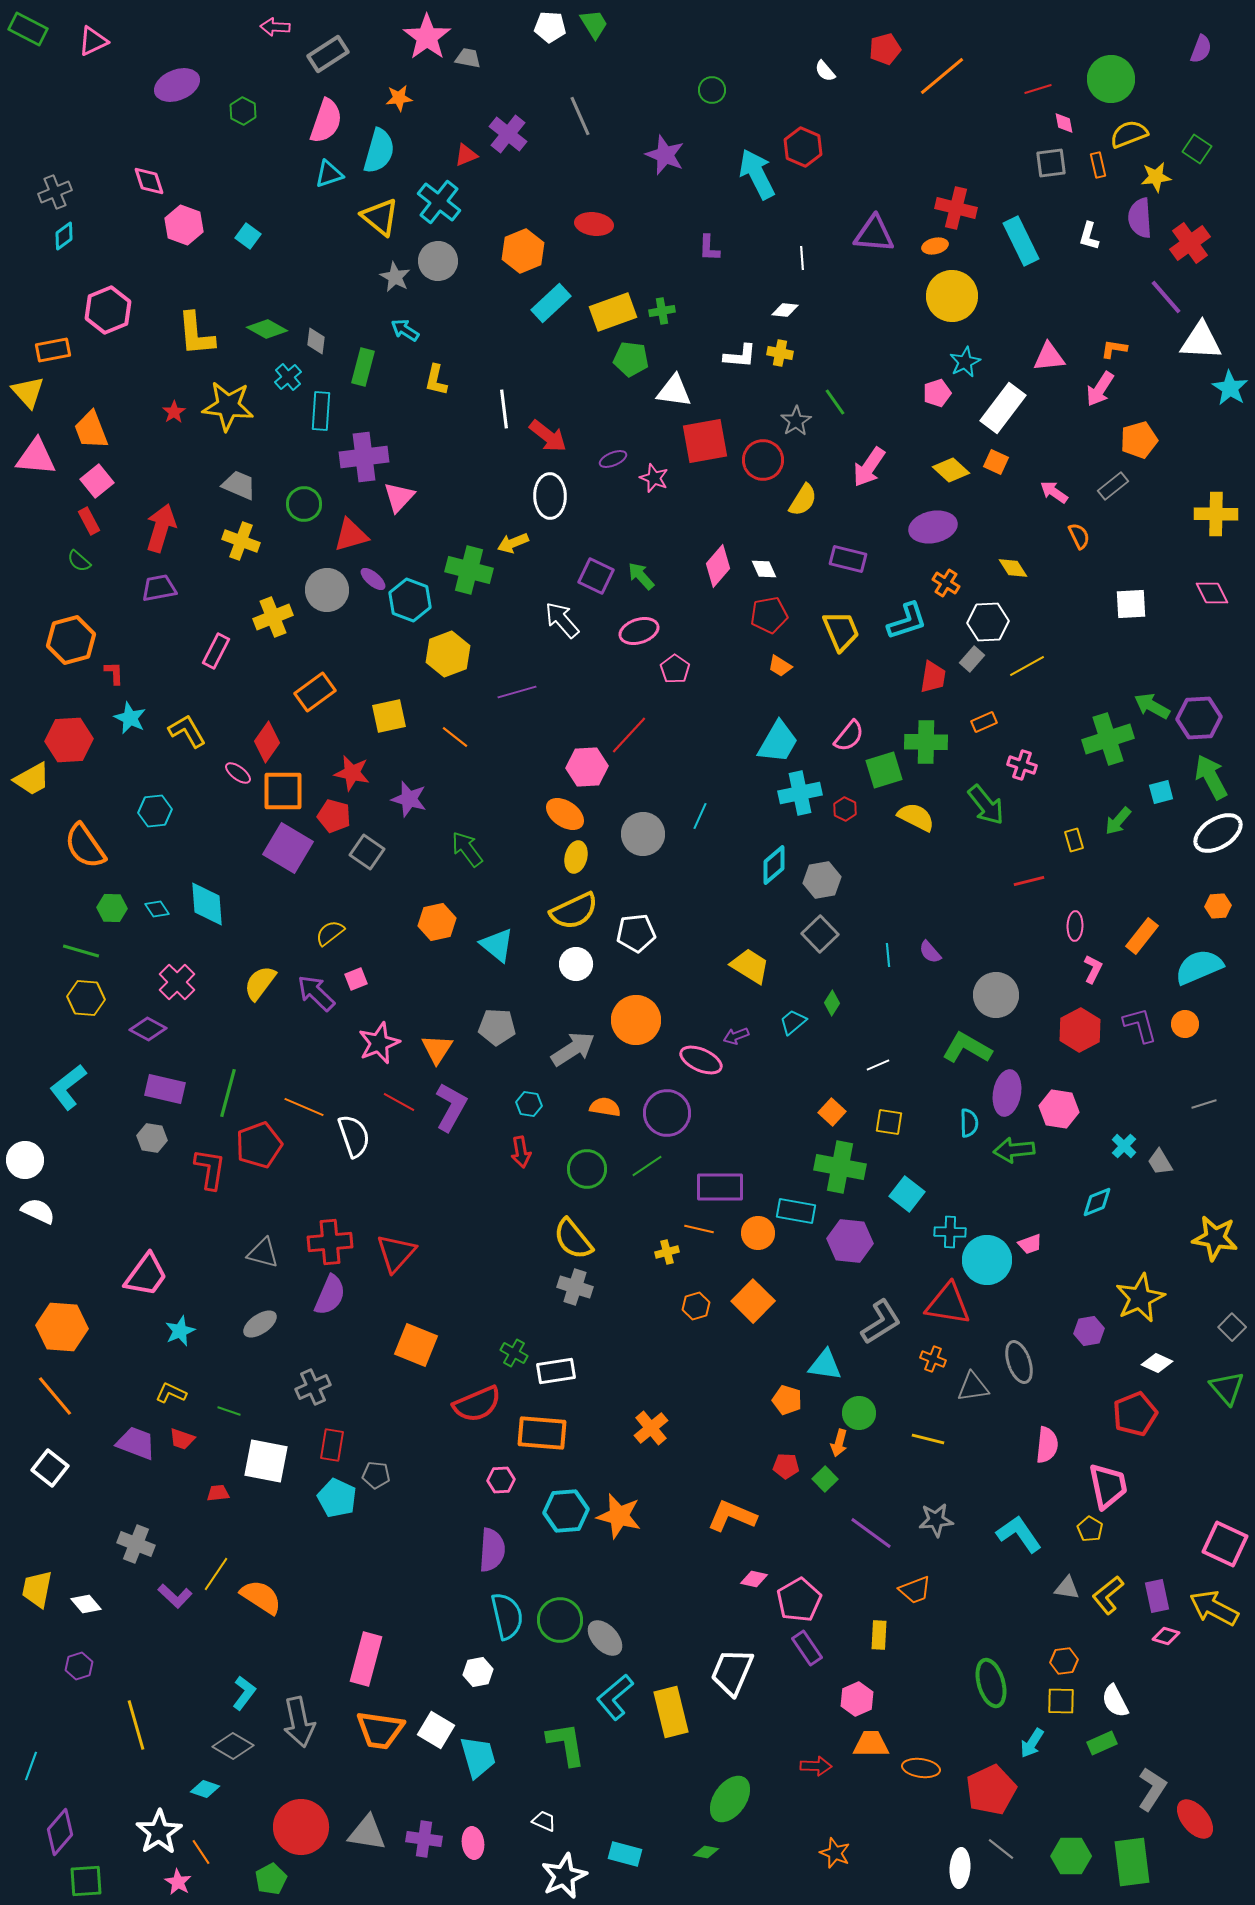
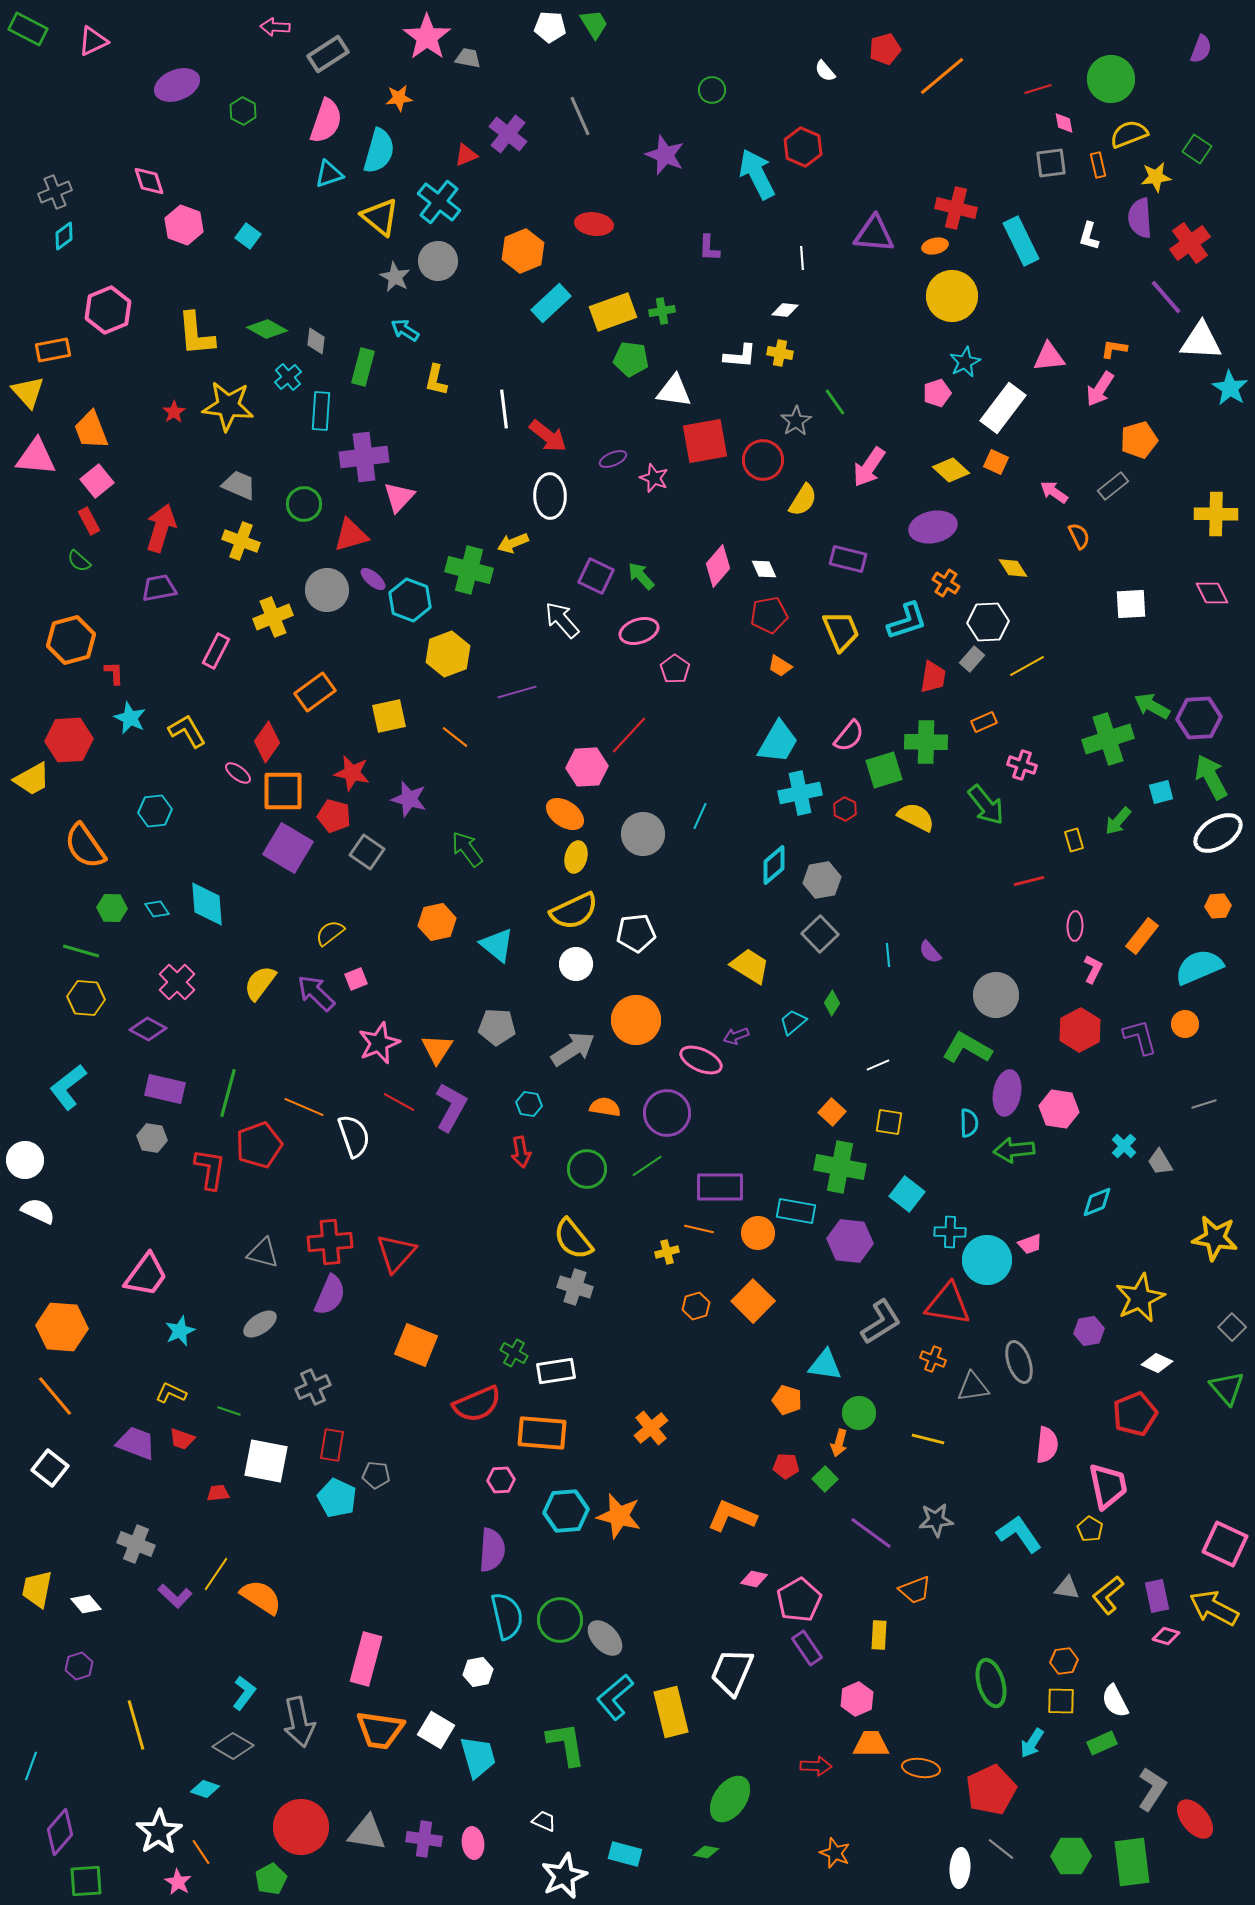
purple L-shape at (1140, 1025): moved 12 px down
